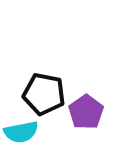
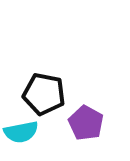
purple pentagon: moved 11 px down; rotated 8 degrees counterclockwise
